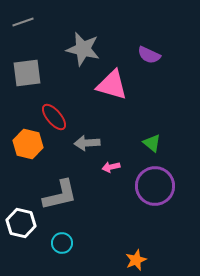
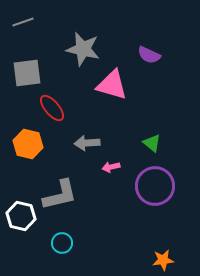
red ellipse: moved 2 px left, 9 px up
white hexagon: moved 7 px up
orange star: moved 27 px right; rotated 15 degrees clockwise
